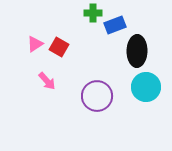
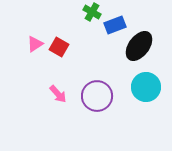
green cross: moved 1 px left, 1 px up; rotated 30 degrees clockwise
black ellipse: moved 2 px right, 5 px up; rotated 36 degrees clockwise
pink arrow: moved 11 px right, 13 px down
